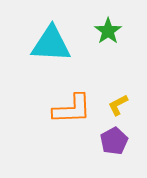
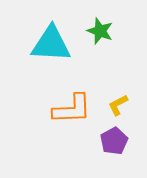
green star: moved 8 px left; rotated 16 degrees counterclockwise
